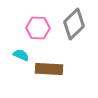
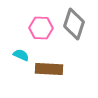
gray diamond: rotated 28 degrees counterclockwise
pink hexagon: moved 3 px right
